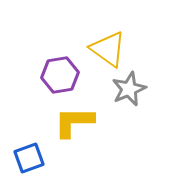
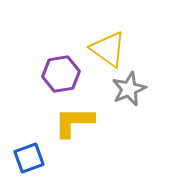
purple hexagon: moved 1 px right, 1 px up
